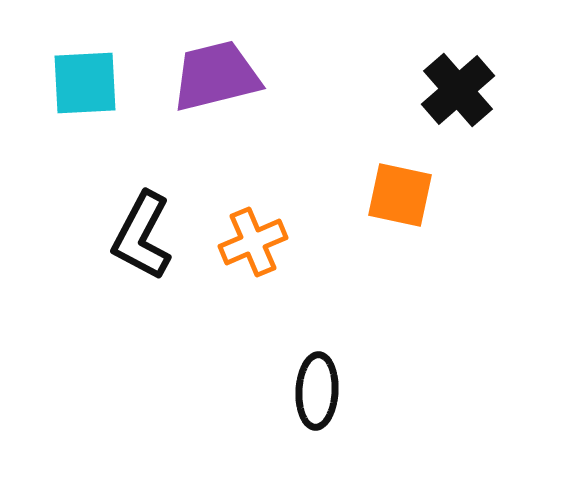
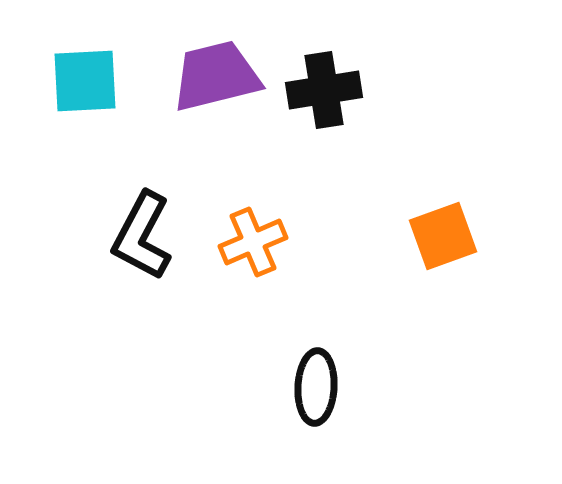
cyan square: moved 2 px up
black cross: moved 134 px left; rotated 32 degrees clockwise
orange square: moved 43 px right, 41 px down; rotated 32 degrees counterclockwise
black ellipse: moved 1 px left, 4 px up
